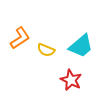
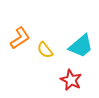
yellow semicircle: moved 1 px left; rotated 30 degrees clockwise
